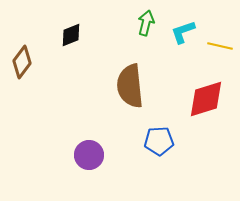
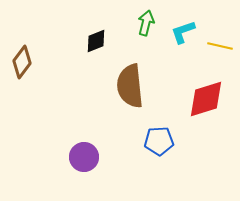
black diamond: moved 25 px right, 6 px down
purple circle: moved 5 px left, 2 px down
